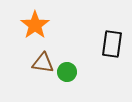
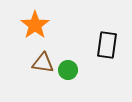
black rectangle: moved 5 px left, 1 px down
green circle: moved 1 px right, 2 px up
